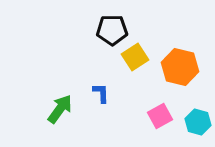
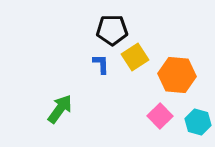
orange hexagon: moved 3 px left, 8 px down; rotated 9 degrees counterclockwise
blue L-shape: moved 29 px up
pink square: rotated 15 degrees counterclockwise
